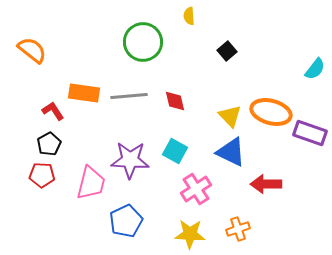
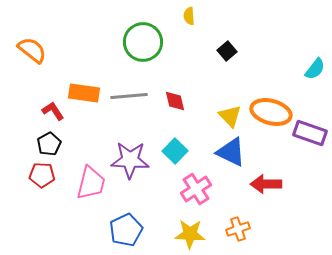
cyan square: rotated 15 degrees clockwise
blue pentagon: moved 9 px down
